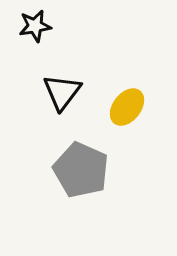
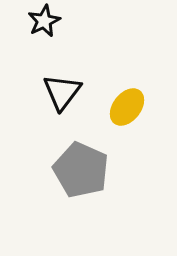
black star: moved 9 px right, 5 px up; rotated 16 degrees counterclockwise
